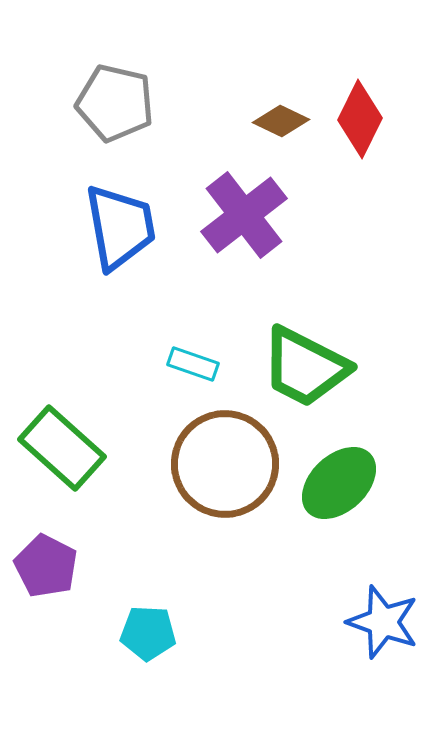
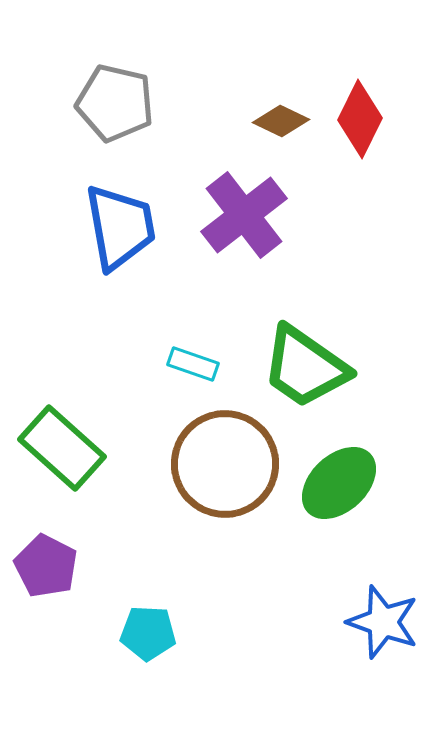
green trapezoid: rotated 8 degrees clockwise
